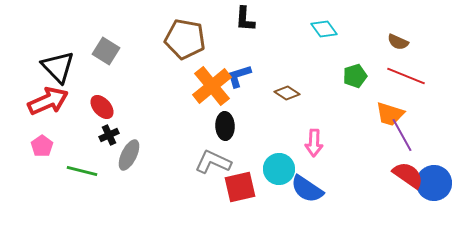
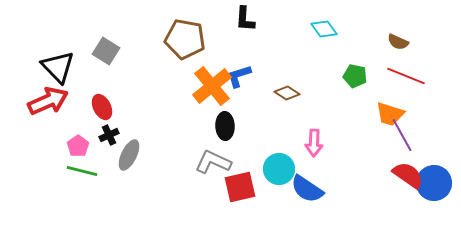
green pentagon: rotated 30 degrees clockwise
red ellipse: rotated 15 degrees clockwise
pink pentagon: moved 36 px right
